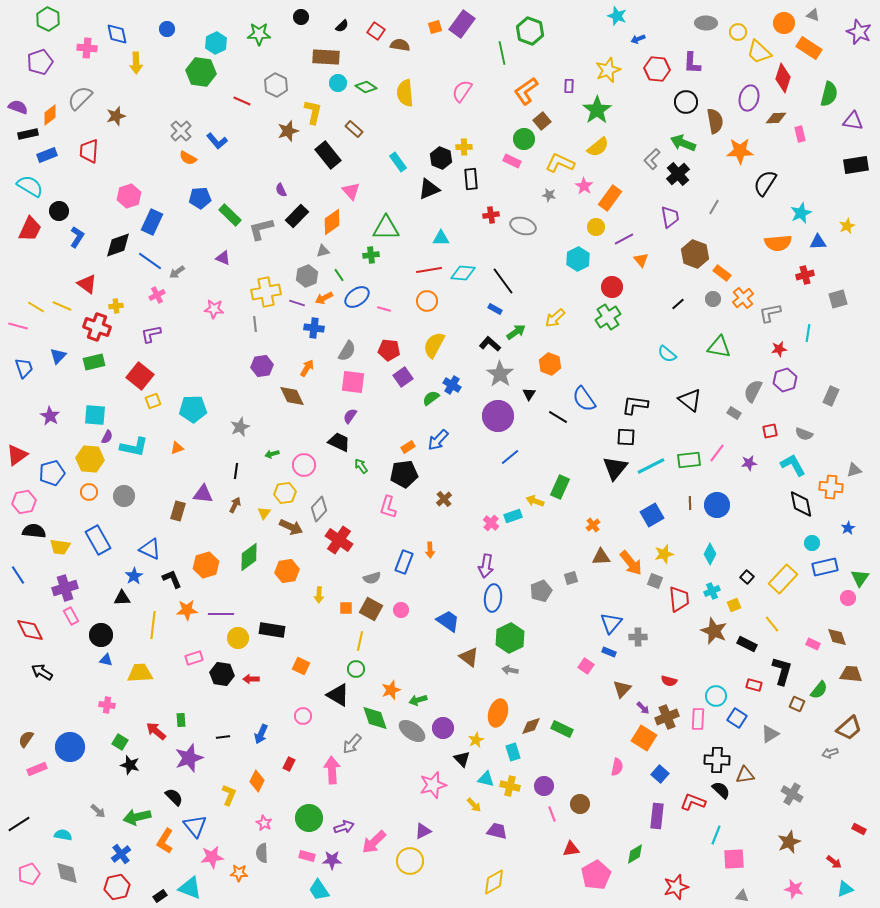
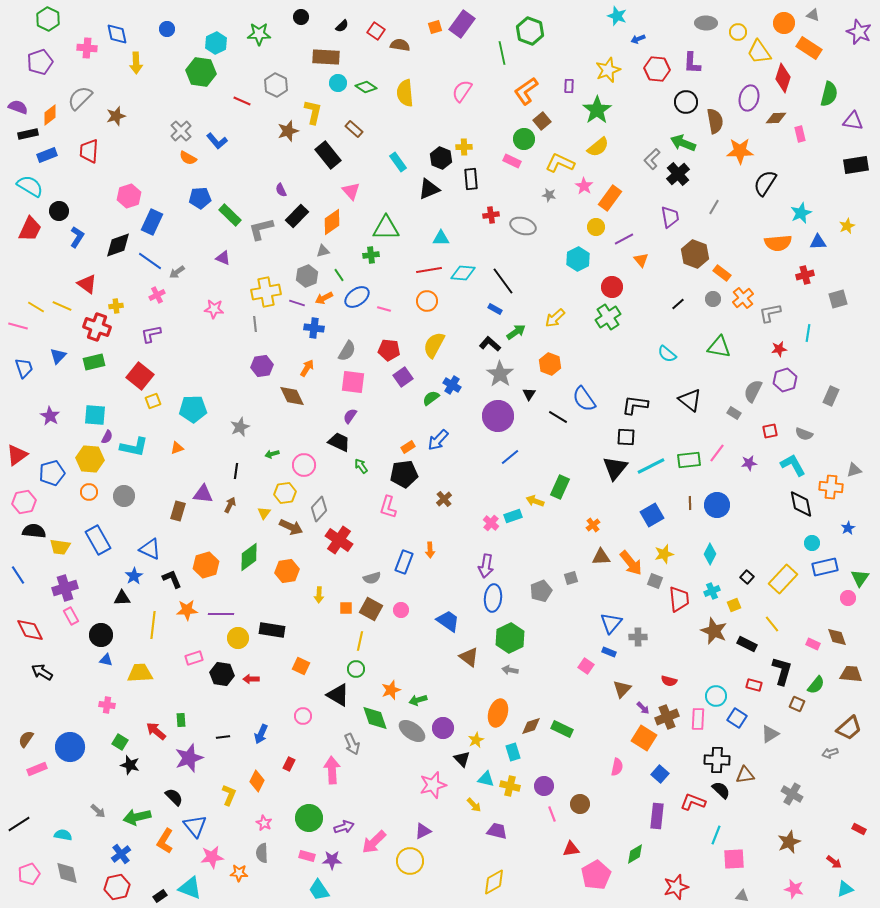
yellow trapezoid at (759, 52): rotated 12 degrees clockwise
brown arrow at (235, 505): moved 5 px left
green semicircle at (819, 690): moved 3 px left, 5 px up
gray arrow at (352, 744): rotated 65 degrees counterclockwise
